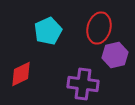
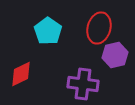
cyan pentagon: rotated 12 degrees counterclockwise
